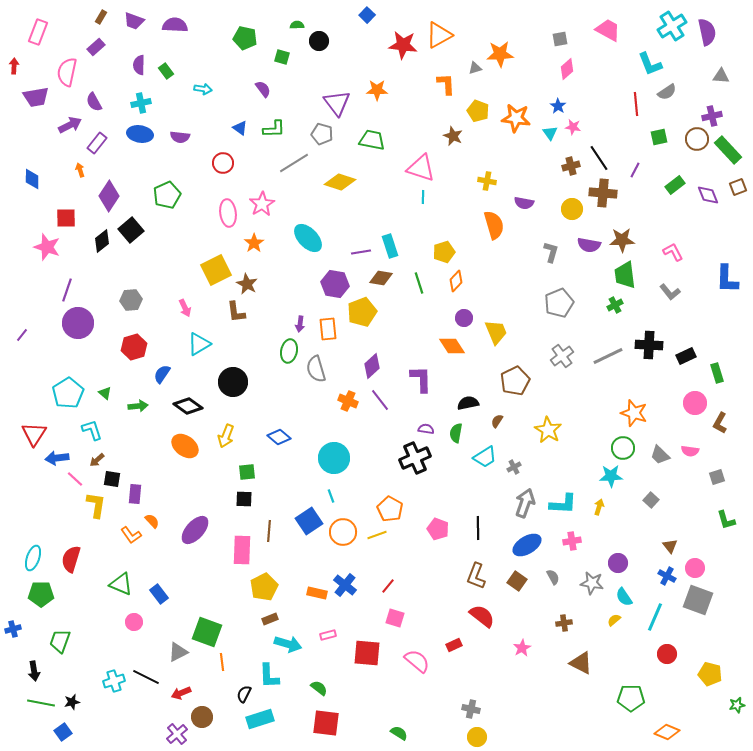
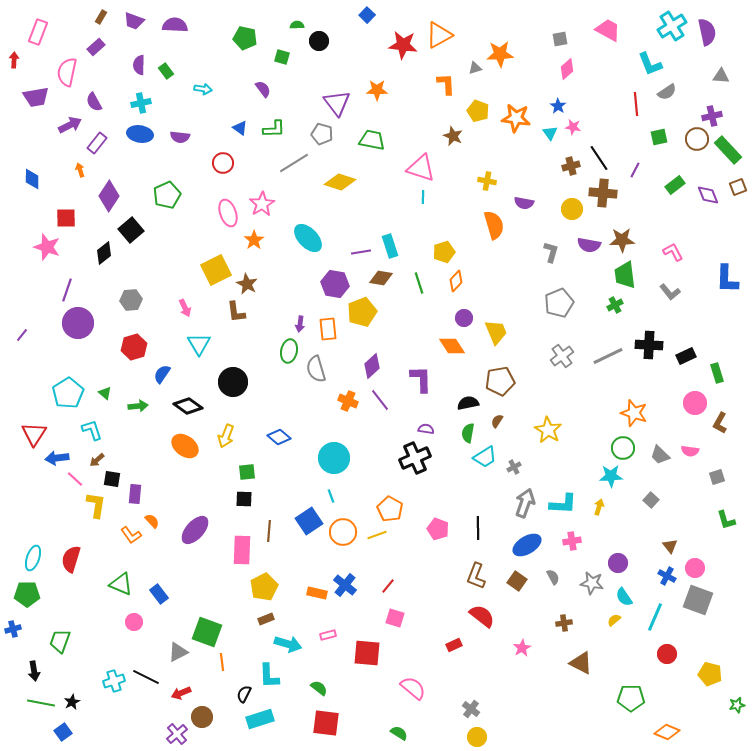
red arrow at (14, 66): moved 6 px up
pink ellipse at (228, 213): rotated 12 degrees counterclockwise
black diamond at (102, 241): moved 2 px right, 12 px down
orange star at (254, 243): moved 3 px up
cyan triangle at (199, 344): rotated 30 degrees counterclockwise
brown pentagon at (515, 381): moved 15 px left; rotated 16 degrees clockwise
green semicircle at (456, 433): moved 12 px right
green pentagon at (41, 594): moved 14 px left
brown rectangle at (270, 619): moved 4 px left
pink semicircle at (417, 661): moved 4 px left, 27 px down
black star at (72, 702): rotated 14 degrees counterclockwise
gray cross at (471, 709): rotated 24 degrees clockwise
